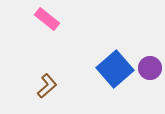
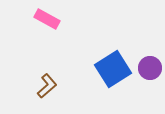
pink rectangle: rotated 10 degrees counterclockwise
blue square: moved 2 px left; rotated 9 degrees clockwise
